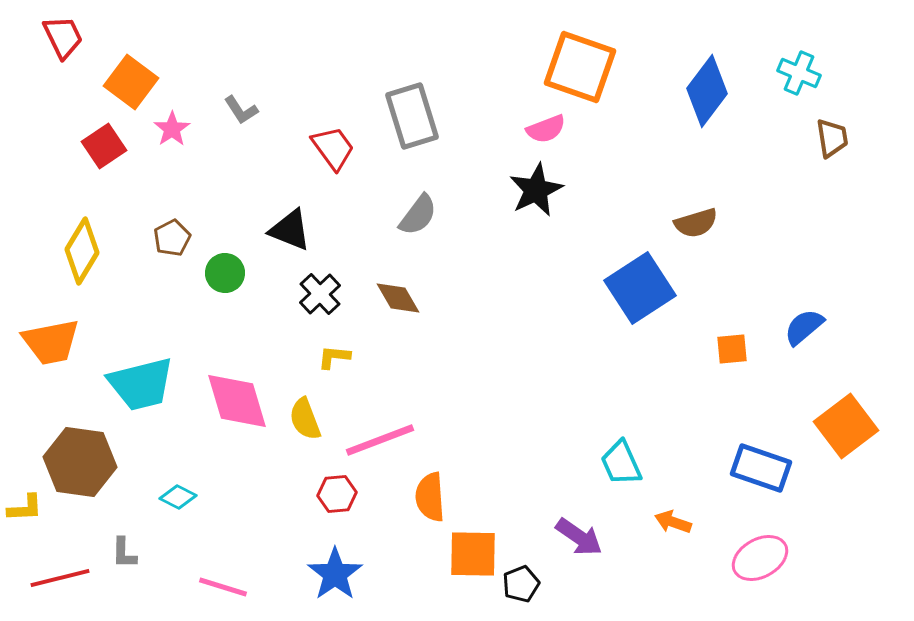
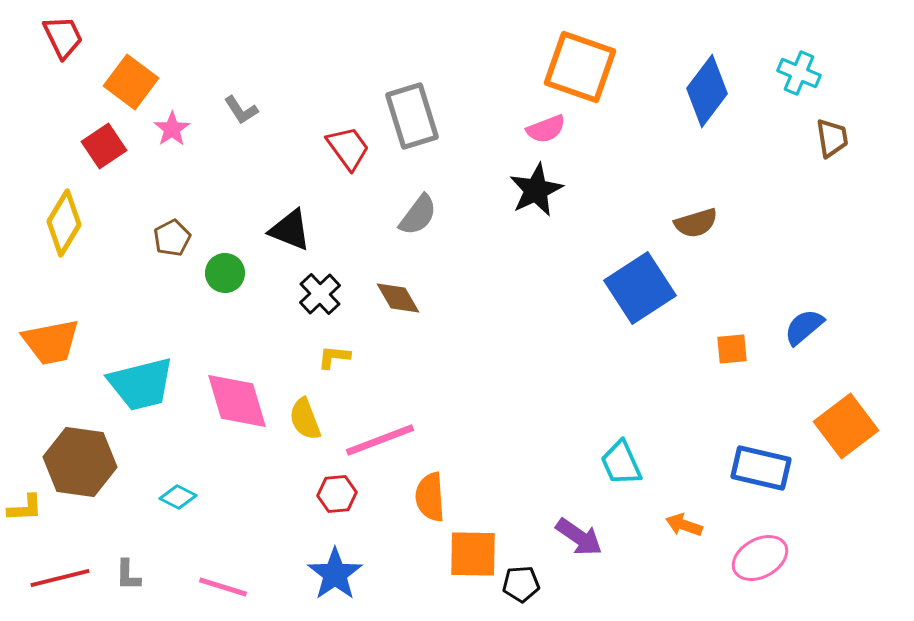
red trapezoid at (333, 148): moved 15 px right
yellow diamond at (82, 251): moved 18 px left, 28 px up
blue rectangle at (761, 468): rotated 6 degrees counterclockwise
orange arrow at (673, 522): moved 11 px right, 3 px down
gray L-shape at (124, 553): moved 4 px right, 22 px down
black pentagon at (521, 584): rotated 18 degrees clockwise
